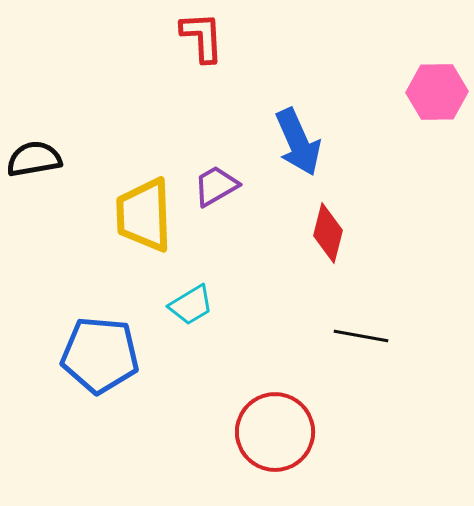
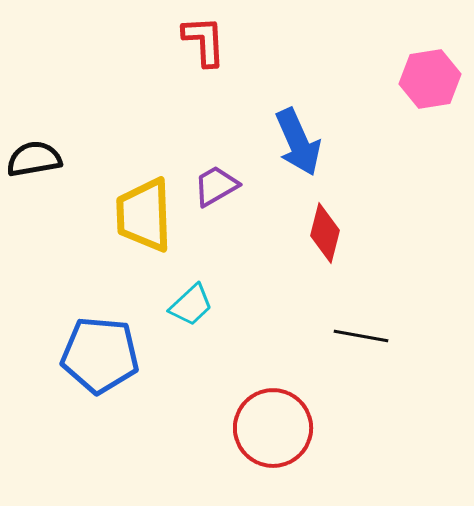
red L-shape: moved 2 px right, 4 px down
pink hexagon: moved 7 px left, 13 px up; rotated 8 degrees counterclockwise
red diamond: moved 3 px left
cyan trapezoid: rotated 12 degrees counterclockwise
red circle: moved 2 px left, 4 px up
